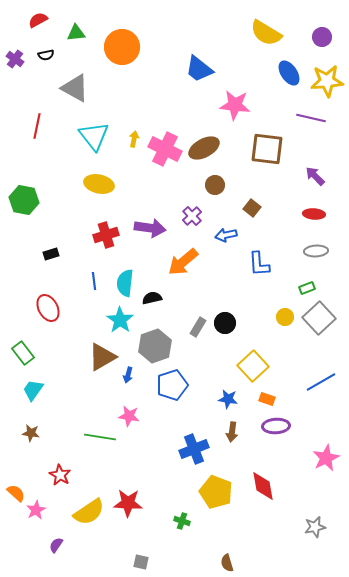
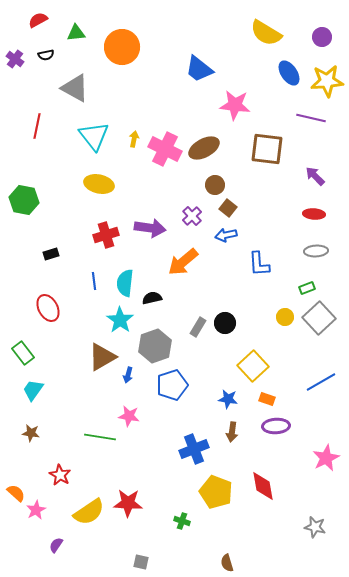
brown square at (252, 208): moved 24 px left
gray star at (315, 527): rotated 25 degrees clockwise
